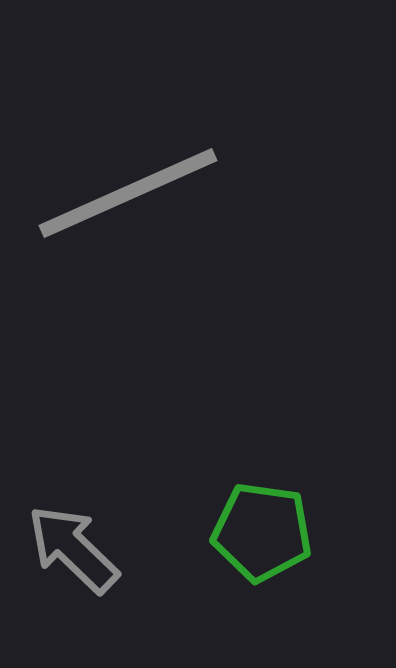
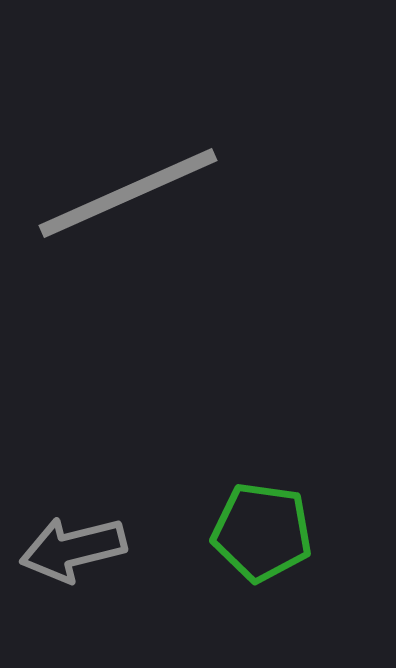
gray arrow: rotated 58 degrees counterclockwise
